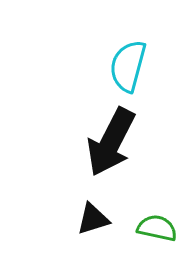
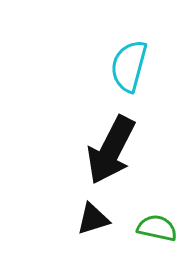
cyan semicircle: moved 1 px right
black arrow: moved 8 px down
